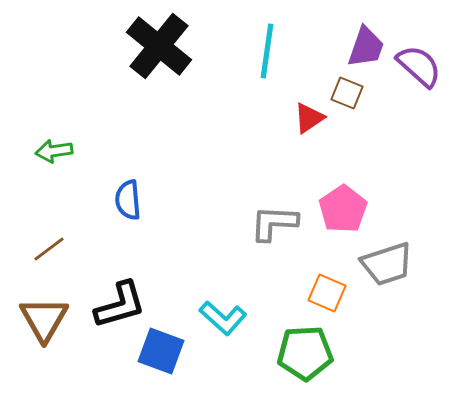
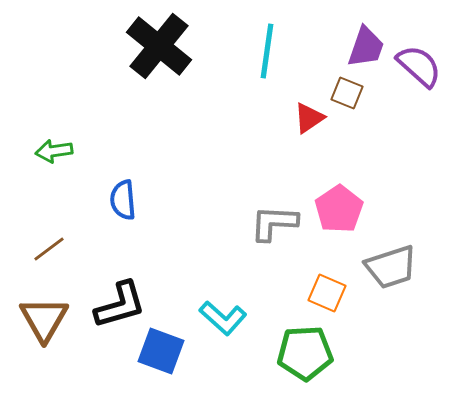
blue semicircle: moved 5 px left
pink pentagon: moved 4 px left
gray trapezoid: moved 4 px right, 3 px down
